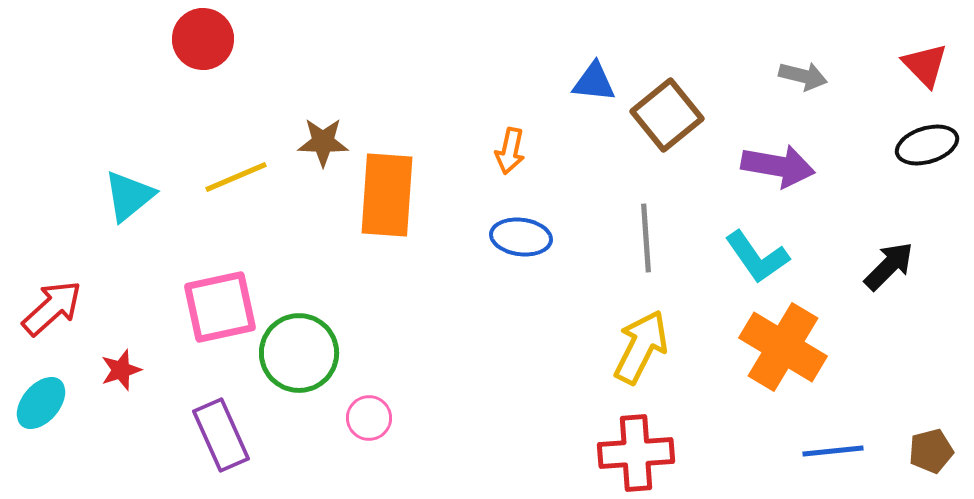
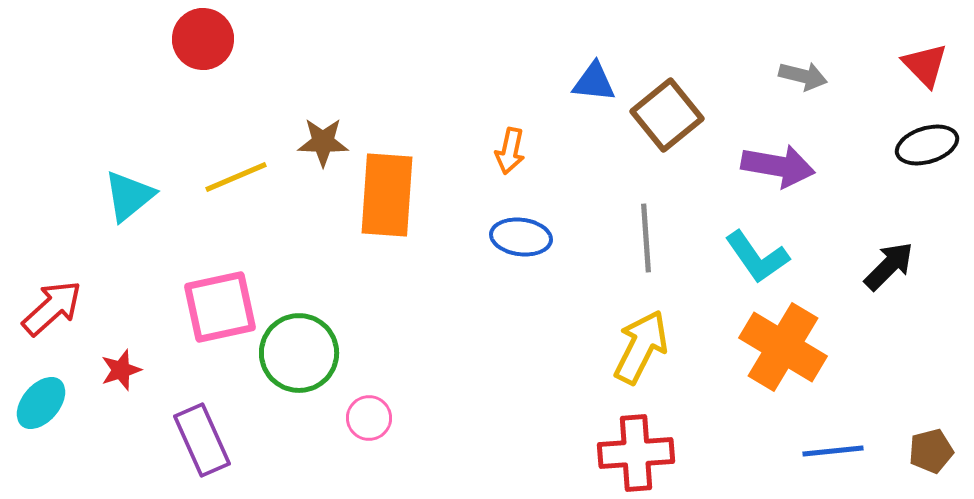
purple rectangle: moved 19 px left, 5 px down
